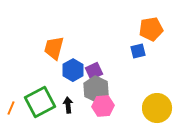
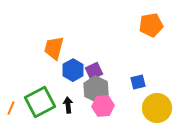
orange pentagon: moved 4 px up
blue square: moved 31 px down
